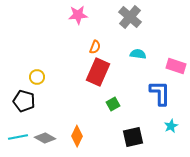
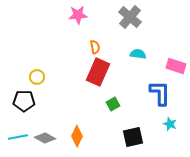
orange semicircle: rotated 32 degrees counterclockwise
black pentagon: rotated 15 degrees counterclockwise
cyan star: moved 1 px left, 2 px up; rotated 24 degrees counterclockwise
